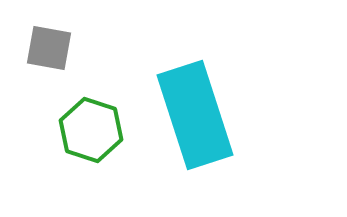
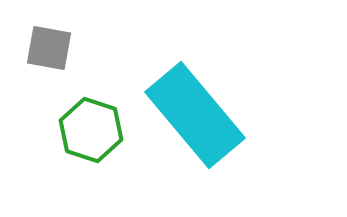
cyan rectangle: rotated 22 degrees counterclockwise
